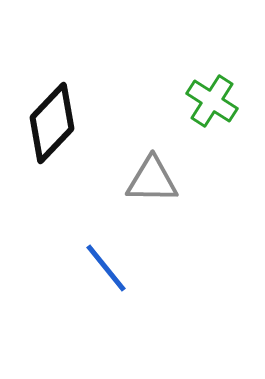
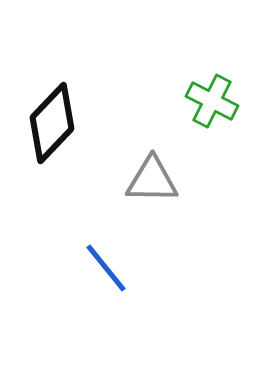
green cross: rotated 6 degrees counterclockwise
